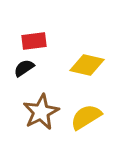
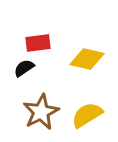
red rectangle: moved 4 px right, 2 px down
yellow diamond: moved 6 px up
yellow semicircle: moved 1 px right, 2 px up
